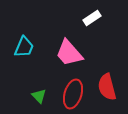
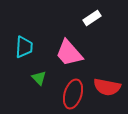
cyan trapezoid: rotated 20 degrees counterclockwise
red semicircle: rotated 64 degrees counterclockwise
green triangle: moved 18 px up
